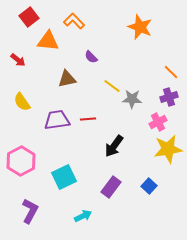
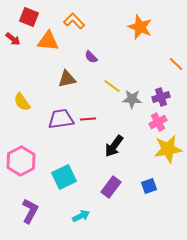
red square: rotated 30 degrees counterclockwise
red arrow: moved 5 px left, 21 px up
orange line: moved 5 px right, 8 px up
purple cross: moved 8 px left
purple trapezoid: moved 4 px right, 1 px up
blue square: rotated 28 degrees clockwise
cyan arrow: moved 2 px left
